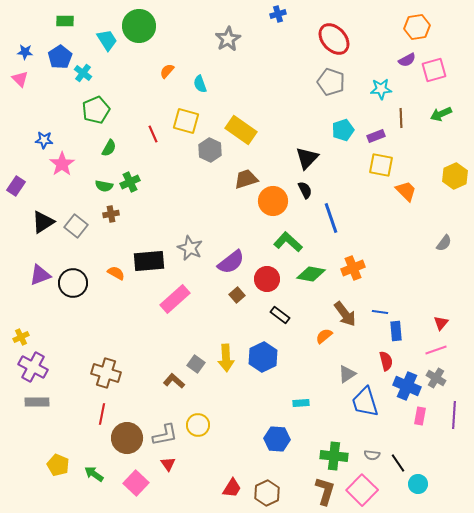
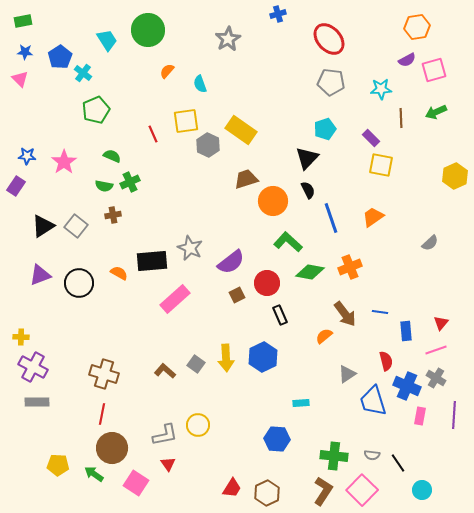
green rectangle at (65, 21): moved 42 px left; rotated 12 degrees counterclockwise
green circle at (139, 26): moved 9 px right, 4 px down
red ellipse at (334, 39): moved 5 px left
gray pentagon at (331, 82): rotated 12 degrees counterclockwise
green arrow at (441, 114): moved 5 px left, 2 px up
yellow square at (186, 121): rotated 24 degrees counterclockwise
cyan pentagon at (343, 130): moved 18 px left, 1 px up
purple rectangle at (376, 136): moved 5 px left, 2 px down; rotated 66 degrees clockwise
blue star at (44, 140): moved 17 px left, 16 px down
green semicircle at (109, 148): moved 3 px right, 8 px down; rotated 96 degrees counterclockwise
gray hexagon at (210, 150): moved 2 px left, 5 px up
pink star at (62, 164): moved 2 px right, 2 px up
black semicircle at (305, 190): moved 3 px right
orange trapezoid at (406, 191): moved 33 px left, 26 px down; rotated 80 degrees counterclockwise
brown cross at (111, 214): moved 2 px right, 1 px down
black triangle at (43, 222): moved 4 px down
gray semicircle at (444, 243): moved 14 px left; rotated 12 degrees clockwise
black rectangle at (149, 261): moved 3 px right
orange cross at (353, 268): moved 3 px left, 1 px up
orange semicircle at (116, 273): moved 3 px right
green diamond at (311, 274): moved 1 px left, 2 px up
red circle at (267, 279): moved 4 px down
black circle at (73, 283): moved 6 px right
brown square at (237, 295): rotated 14 degrees clockwise
black rectangle at (280, 315): rotated 30 degrees clockwise
blue rectangle at (396, 331): moved 10 px right
yellow cross at (21, 337): rotated 28 degrees clockwise
brown cross at (106, 373): moved 2 px left, 1 px down
brown L-shape at (174, 381): moved 9 px left, 10 px up
blue trapezoid at (365, 402): moved 8 px right, 1 px up
brown circle at (127, 438): moved 15 px left, 10 px down
yellow pentagon at (58, 465): rotated 20 degrees counterclockwise
pink square at (136, 483): rotated 10 degrees counterclockwise
cyan circle at (418, 484): moved 4 px right, 6 px down
brown L-shape at (325, 491): moved 2 px left; rotated 16 degrees clockwise
